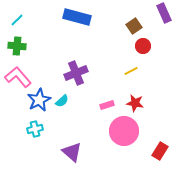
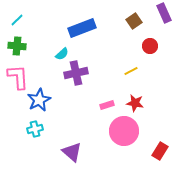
blue rectangle: moved 5 px right, 11 px down; rotated 36 degrees counterclockwise
brown square: moved 5 px up
red circle: moved 7 px right
purple cross: rotated 10 degrees clockwise
pink L-shape: rotated 36 degrees clockwise
cyan semicircle: moved 47 px up
